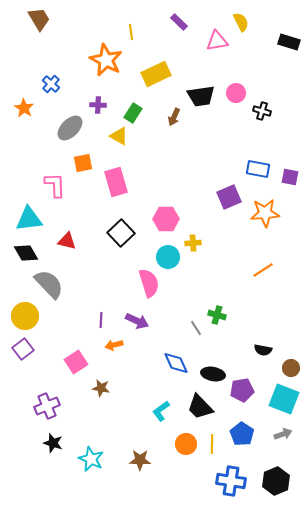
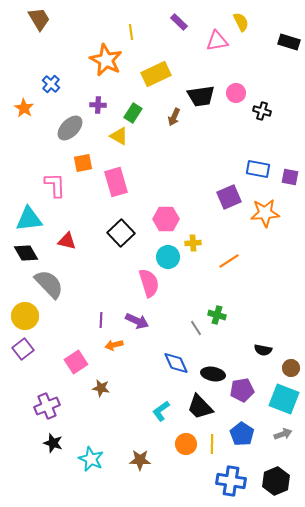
orange line at (263, 270): moved 34 px left, 9 px up
